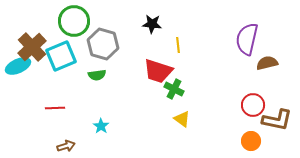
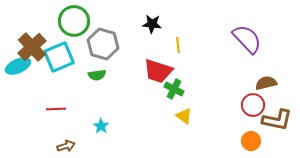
purple semicircle: rotated 124 degrees clockwise
cyan square: moved 2 px left, 1 px down
brown semicircle: moved 1 px left, 20 px down
red line: moved 1 px right, 1 px down
yellow triangle: moved 2 px right, 3 px up
